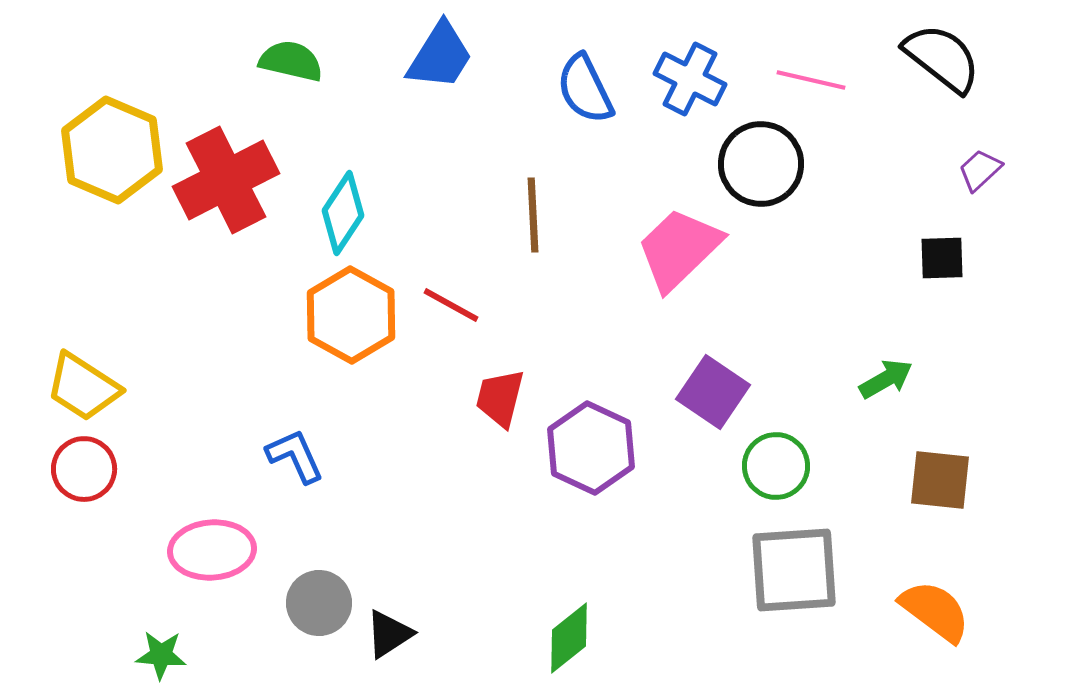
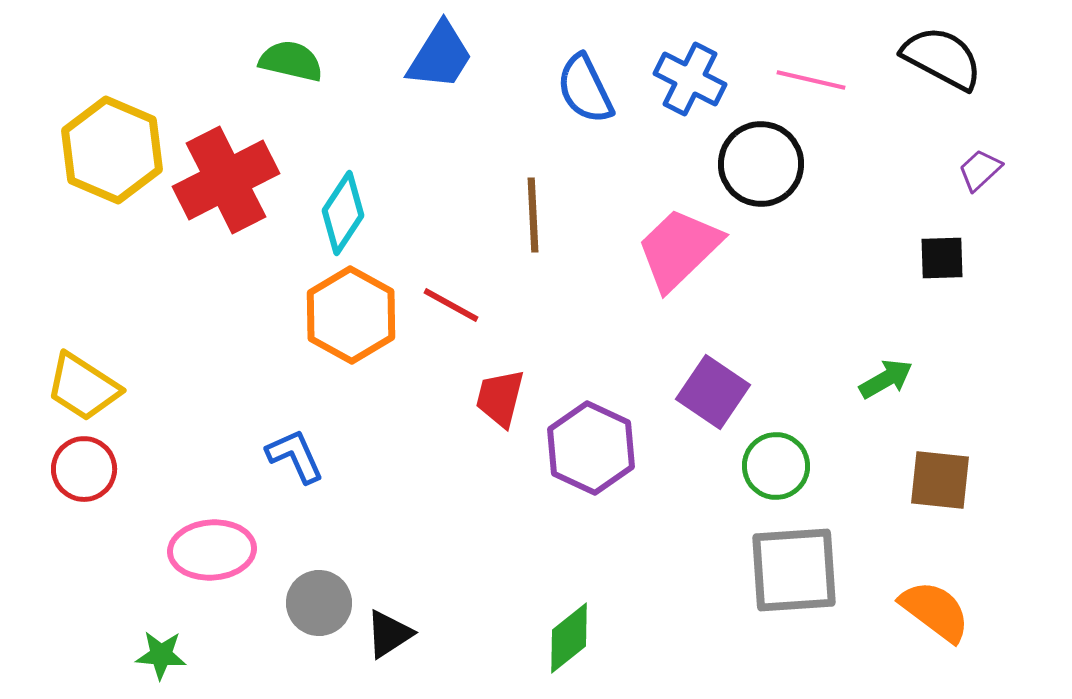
black semicircle: rotated 10 degrees counterclockwise
